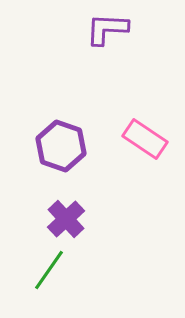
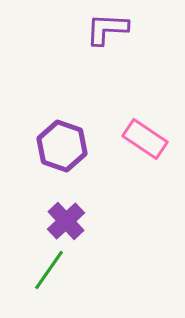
purple hexagon: moved 1 px right
purple cross: moved 2 px down
